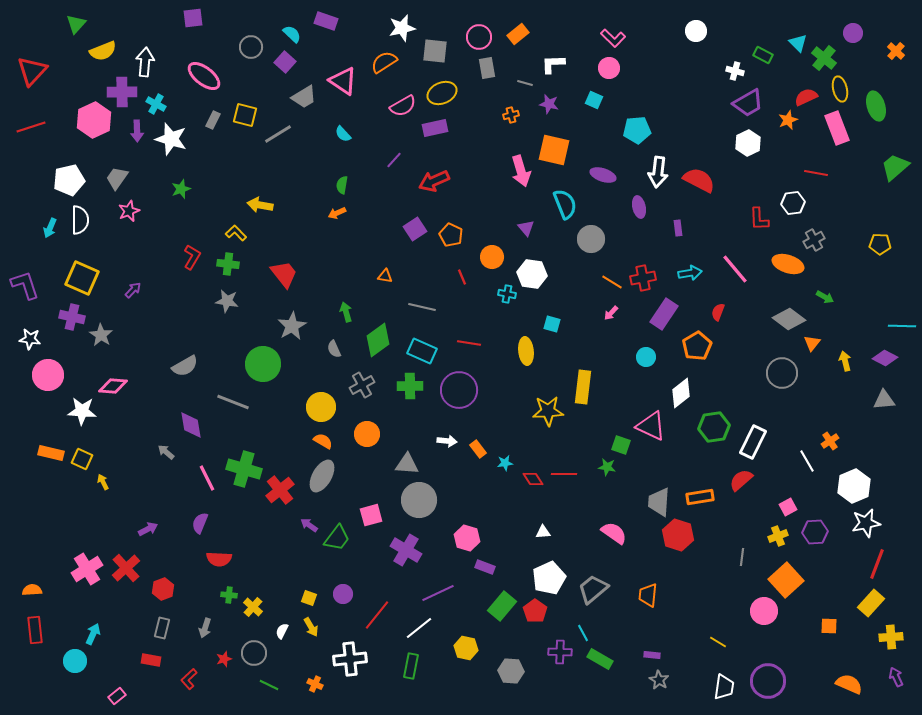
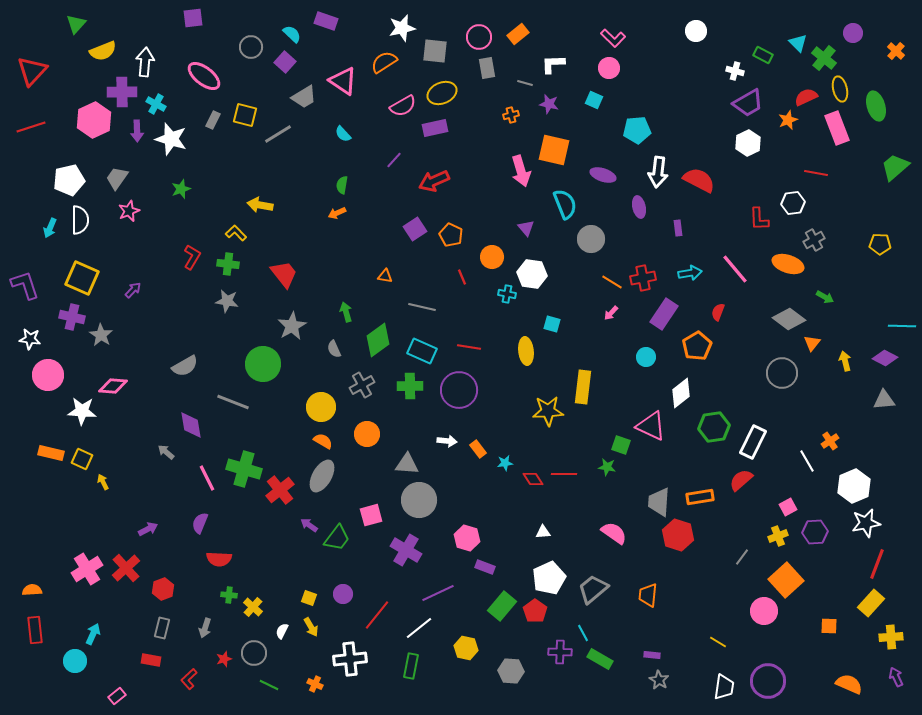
red line at (469, 343): moved 4 px down
gray line at (742, 557): rotated 30 degrees clockwise
